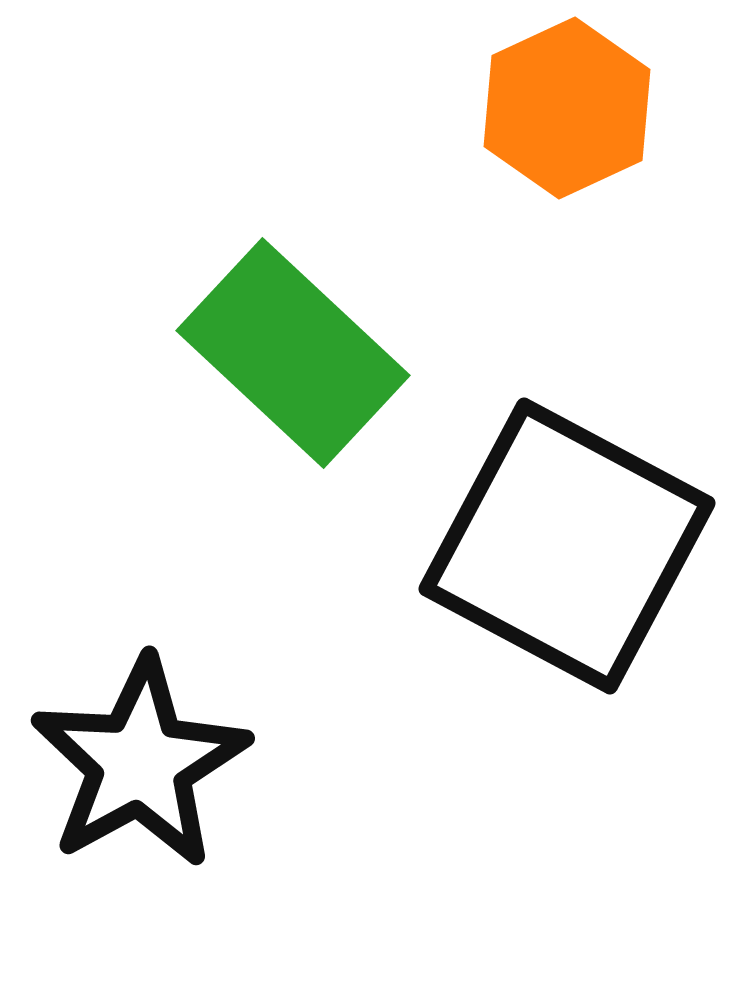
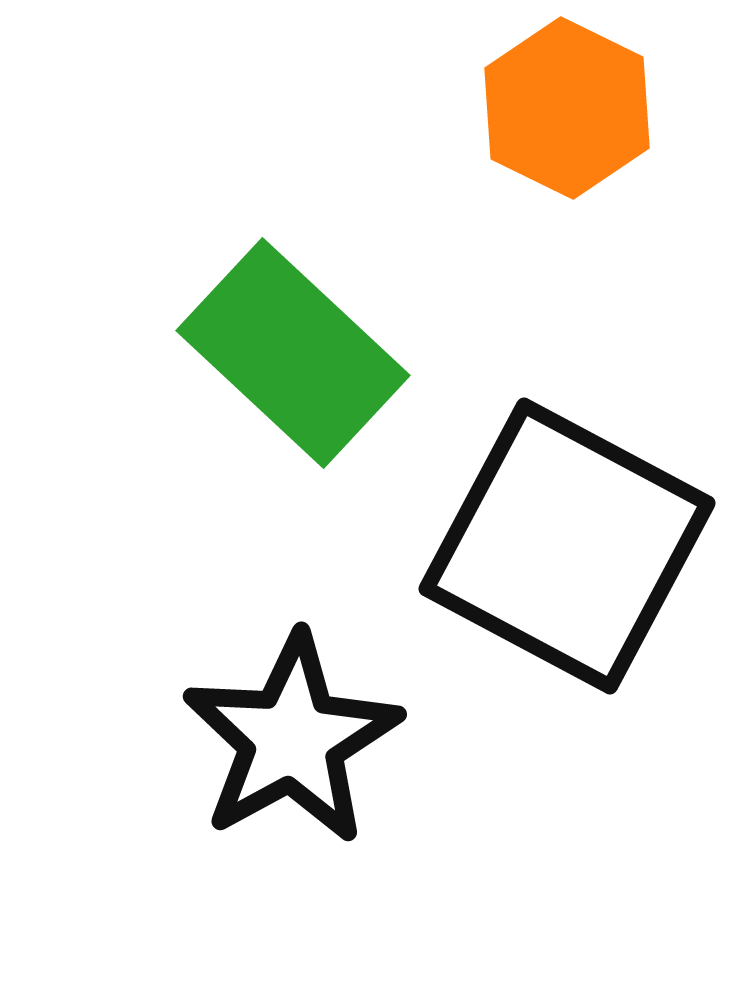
orange hexagon: rotated 9 degrees counterclockwise
black star: moved 152 px right, 24 px up
